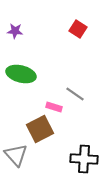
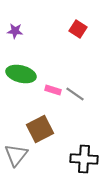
pink rectangle: moved 1 px left, 17 px up
gray triangle: rotated 20 degrees clockwise
